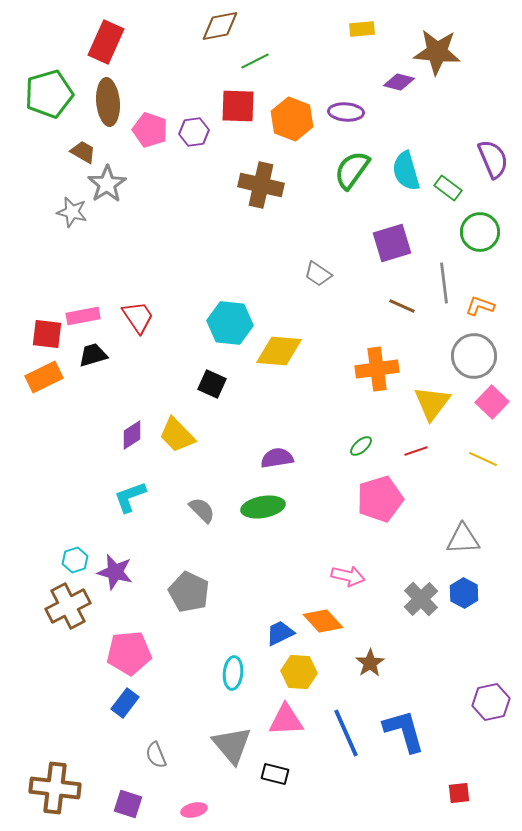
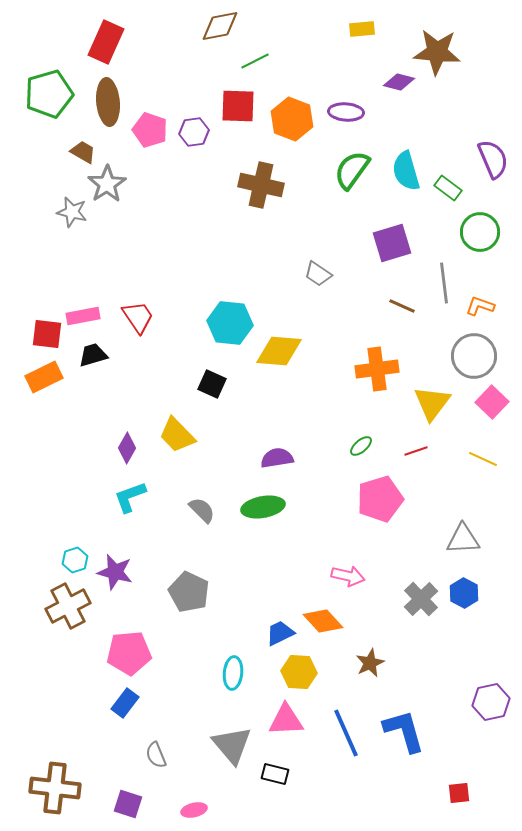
purple diamond at (132, 435): moved 5 px left, 13 px down; rotated 28 degrees counterclockwise
brown star at (370, 663): rotated 8 degrees clockwise
